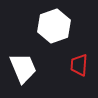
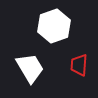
white trapezoid: moved 7 px right; rotated 8 degrees counterclockwise
